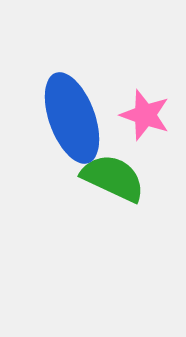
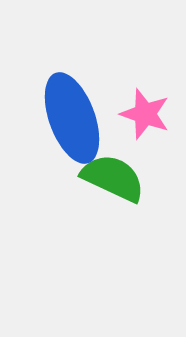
pink star: moved 1 px up
